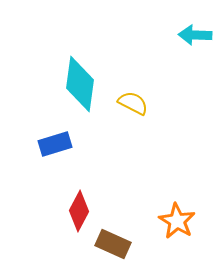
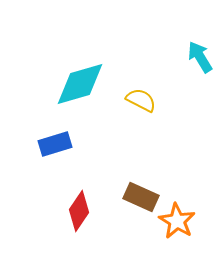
cyan arrow: moved 5 px right, 22 px down; rotated 56 degrees clockwise
cyan diamond: rotated 66 degrees clockwise
yellow semicircle: moved 8 px right, 3 px up
red diamond: rotated 6 degrees clockwise
brown rectangle: moved 28 px right, 47 px up
